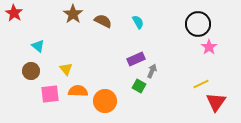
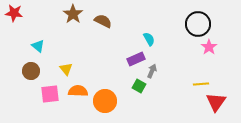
red star: rotated 24 degrees counterclockwise
cyan semicircle: moved 11 px right, 17 px down
yellow line: rotated 21 degrees clockwise
